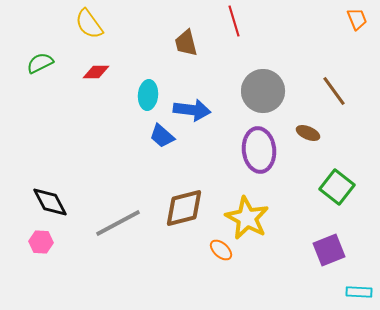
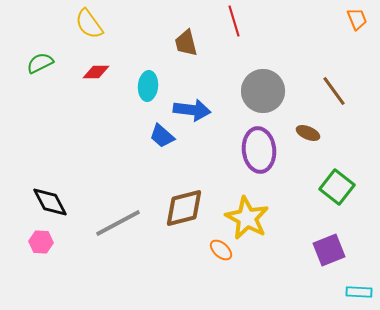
cyan ellipse: moved 9 px up
